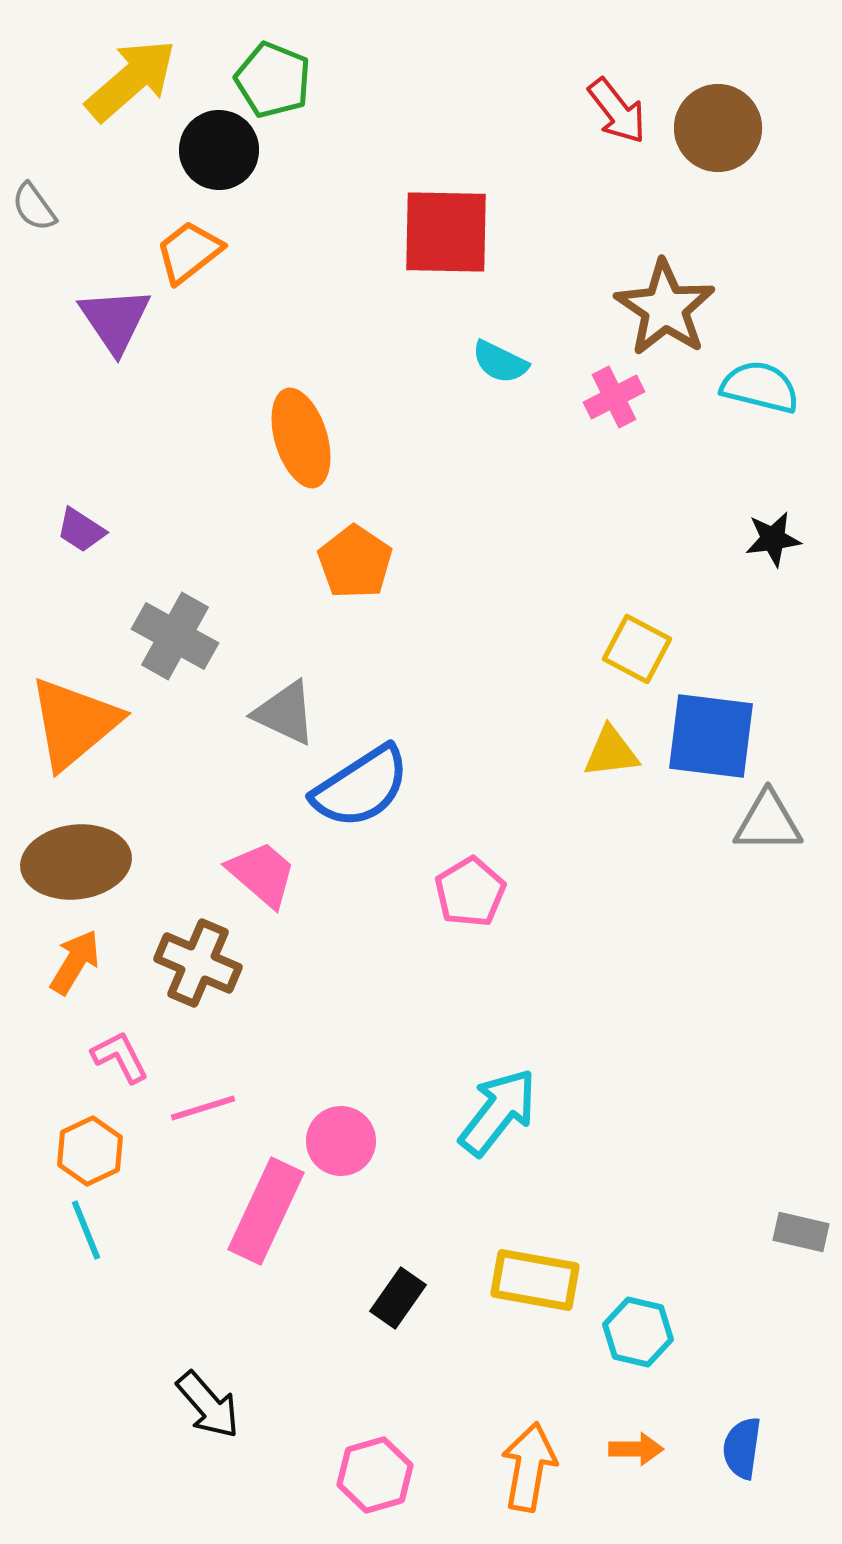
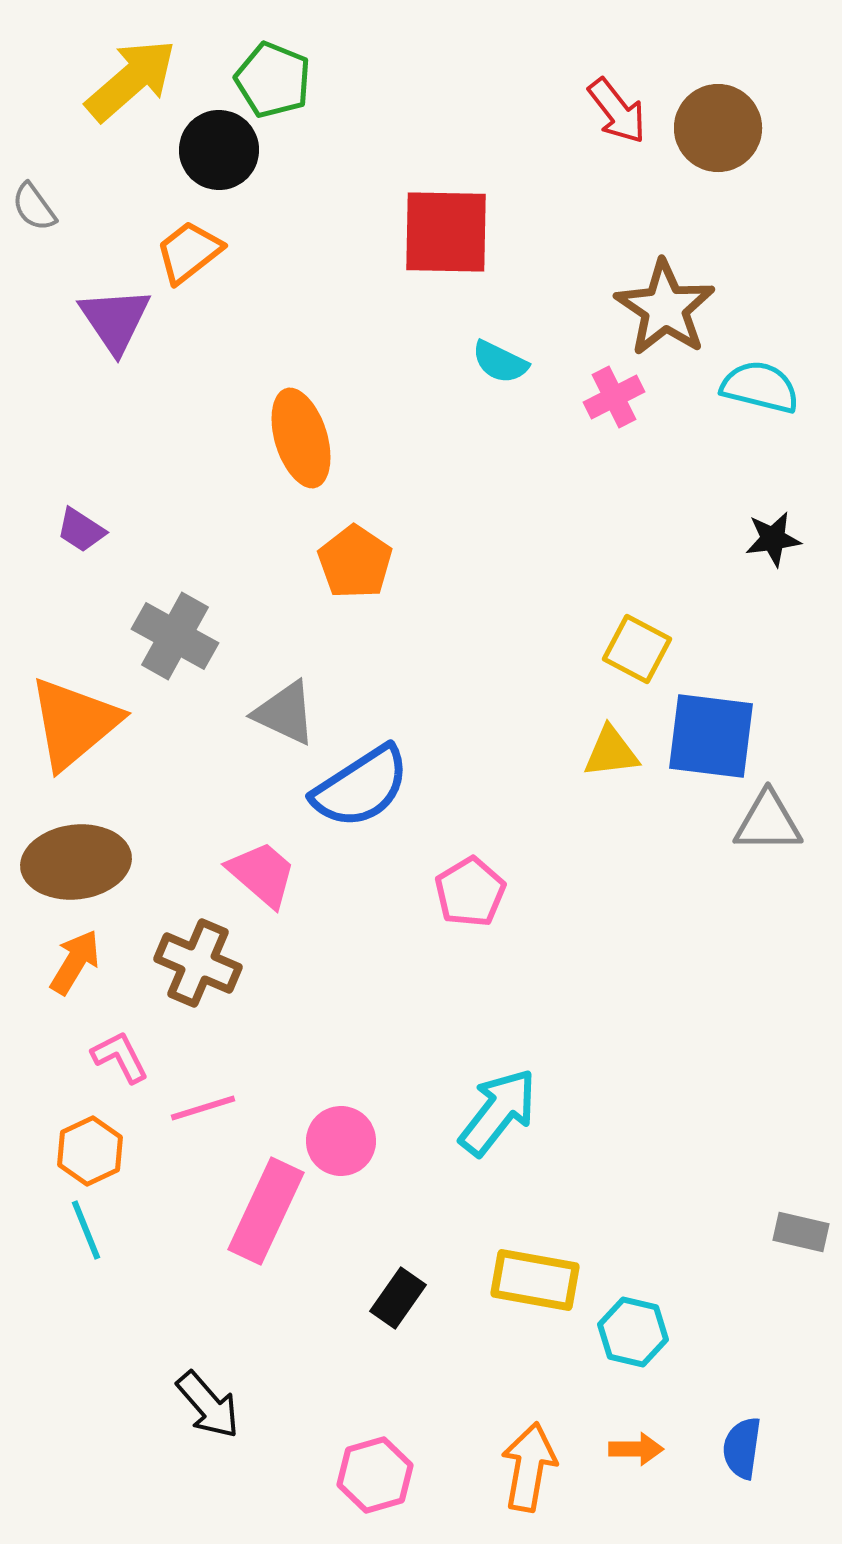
cyan hexagon at (638, 1332): moved 5 px left
